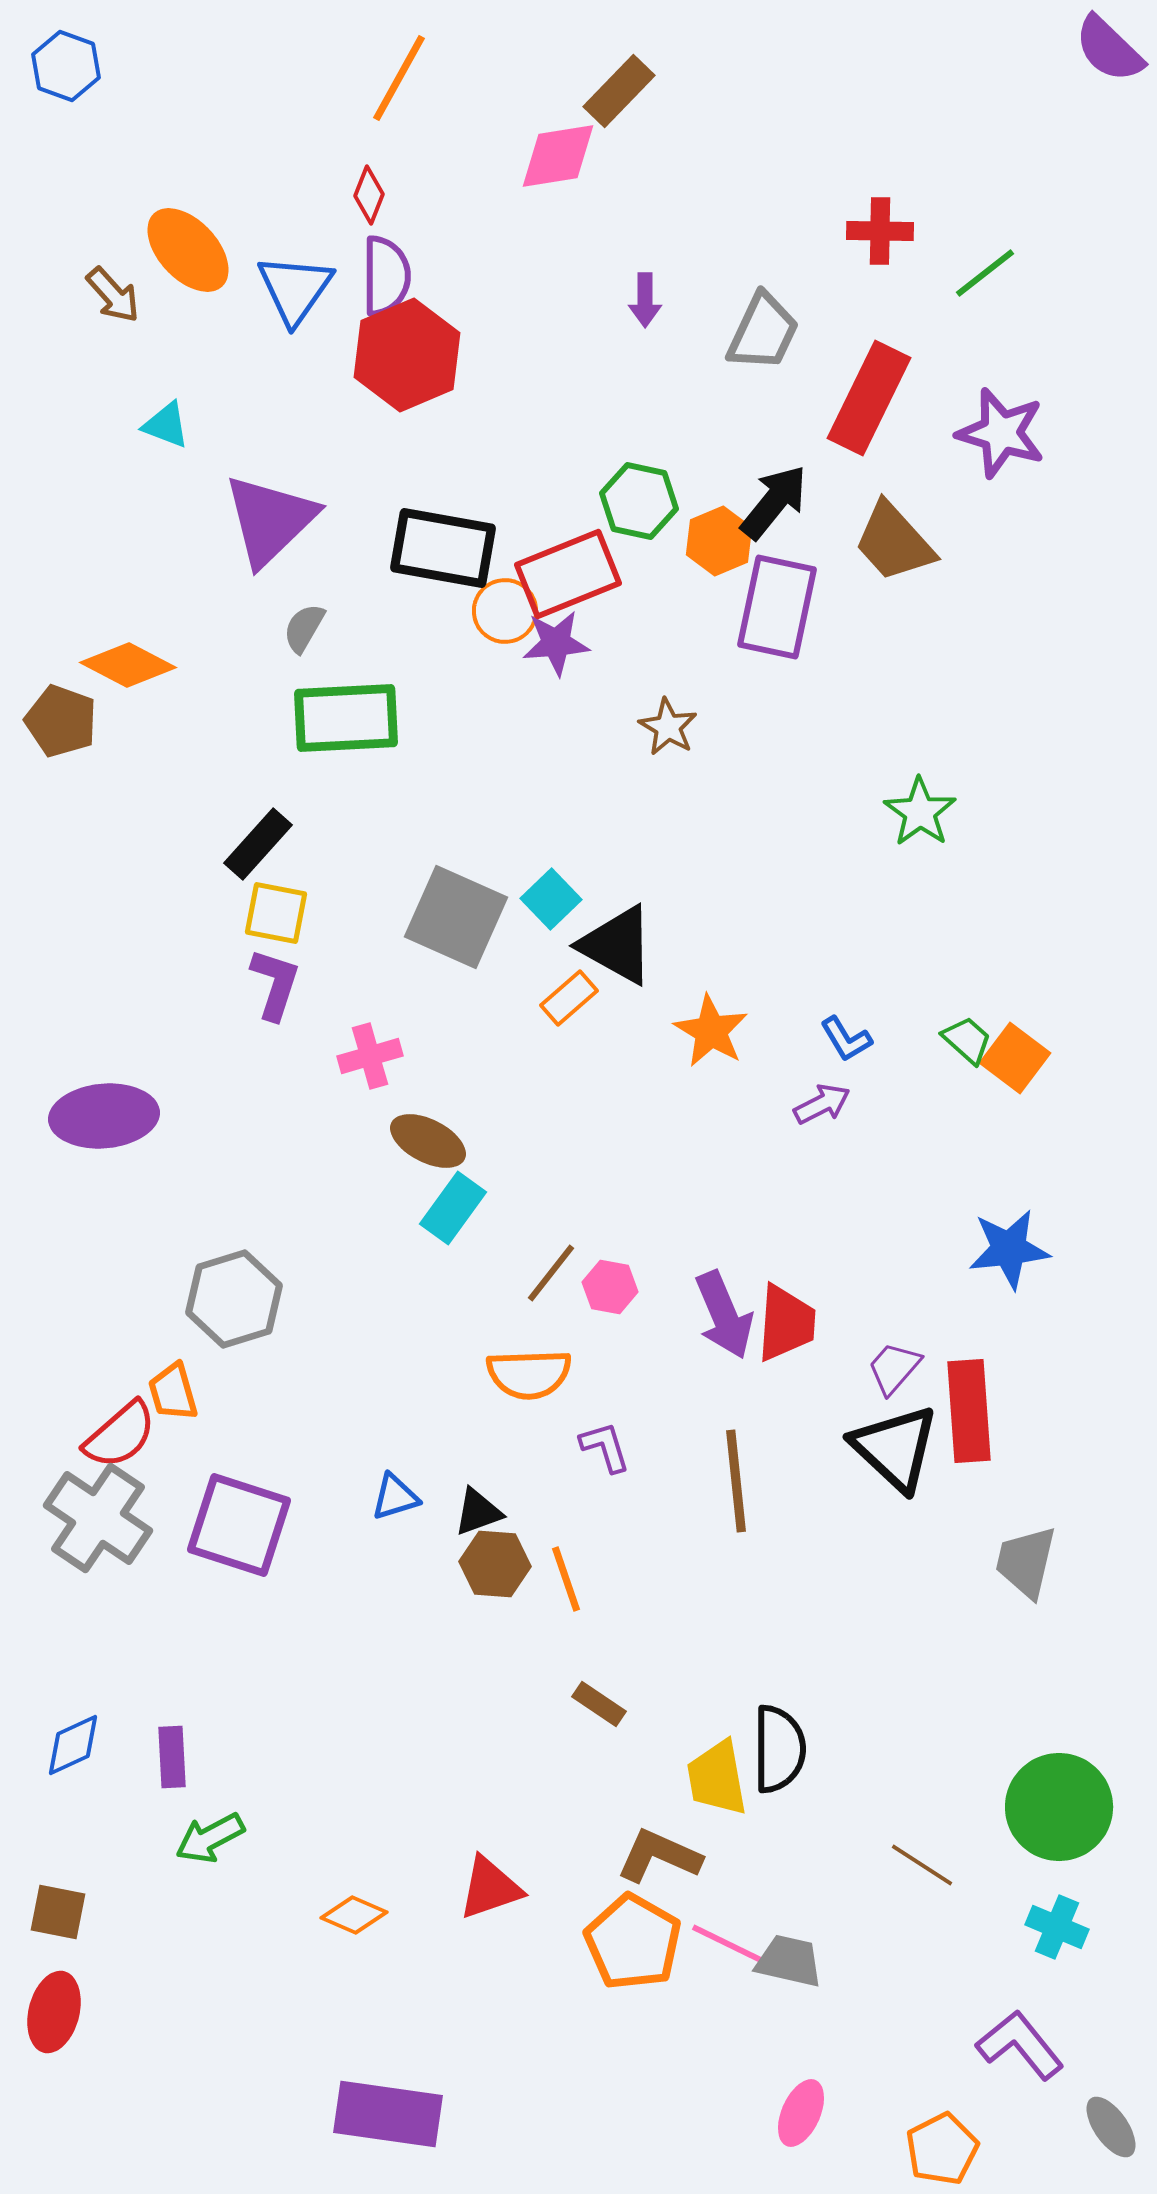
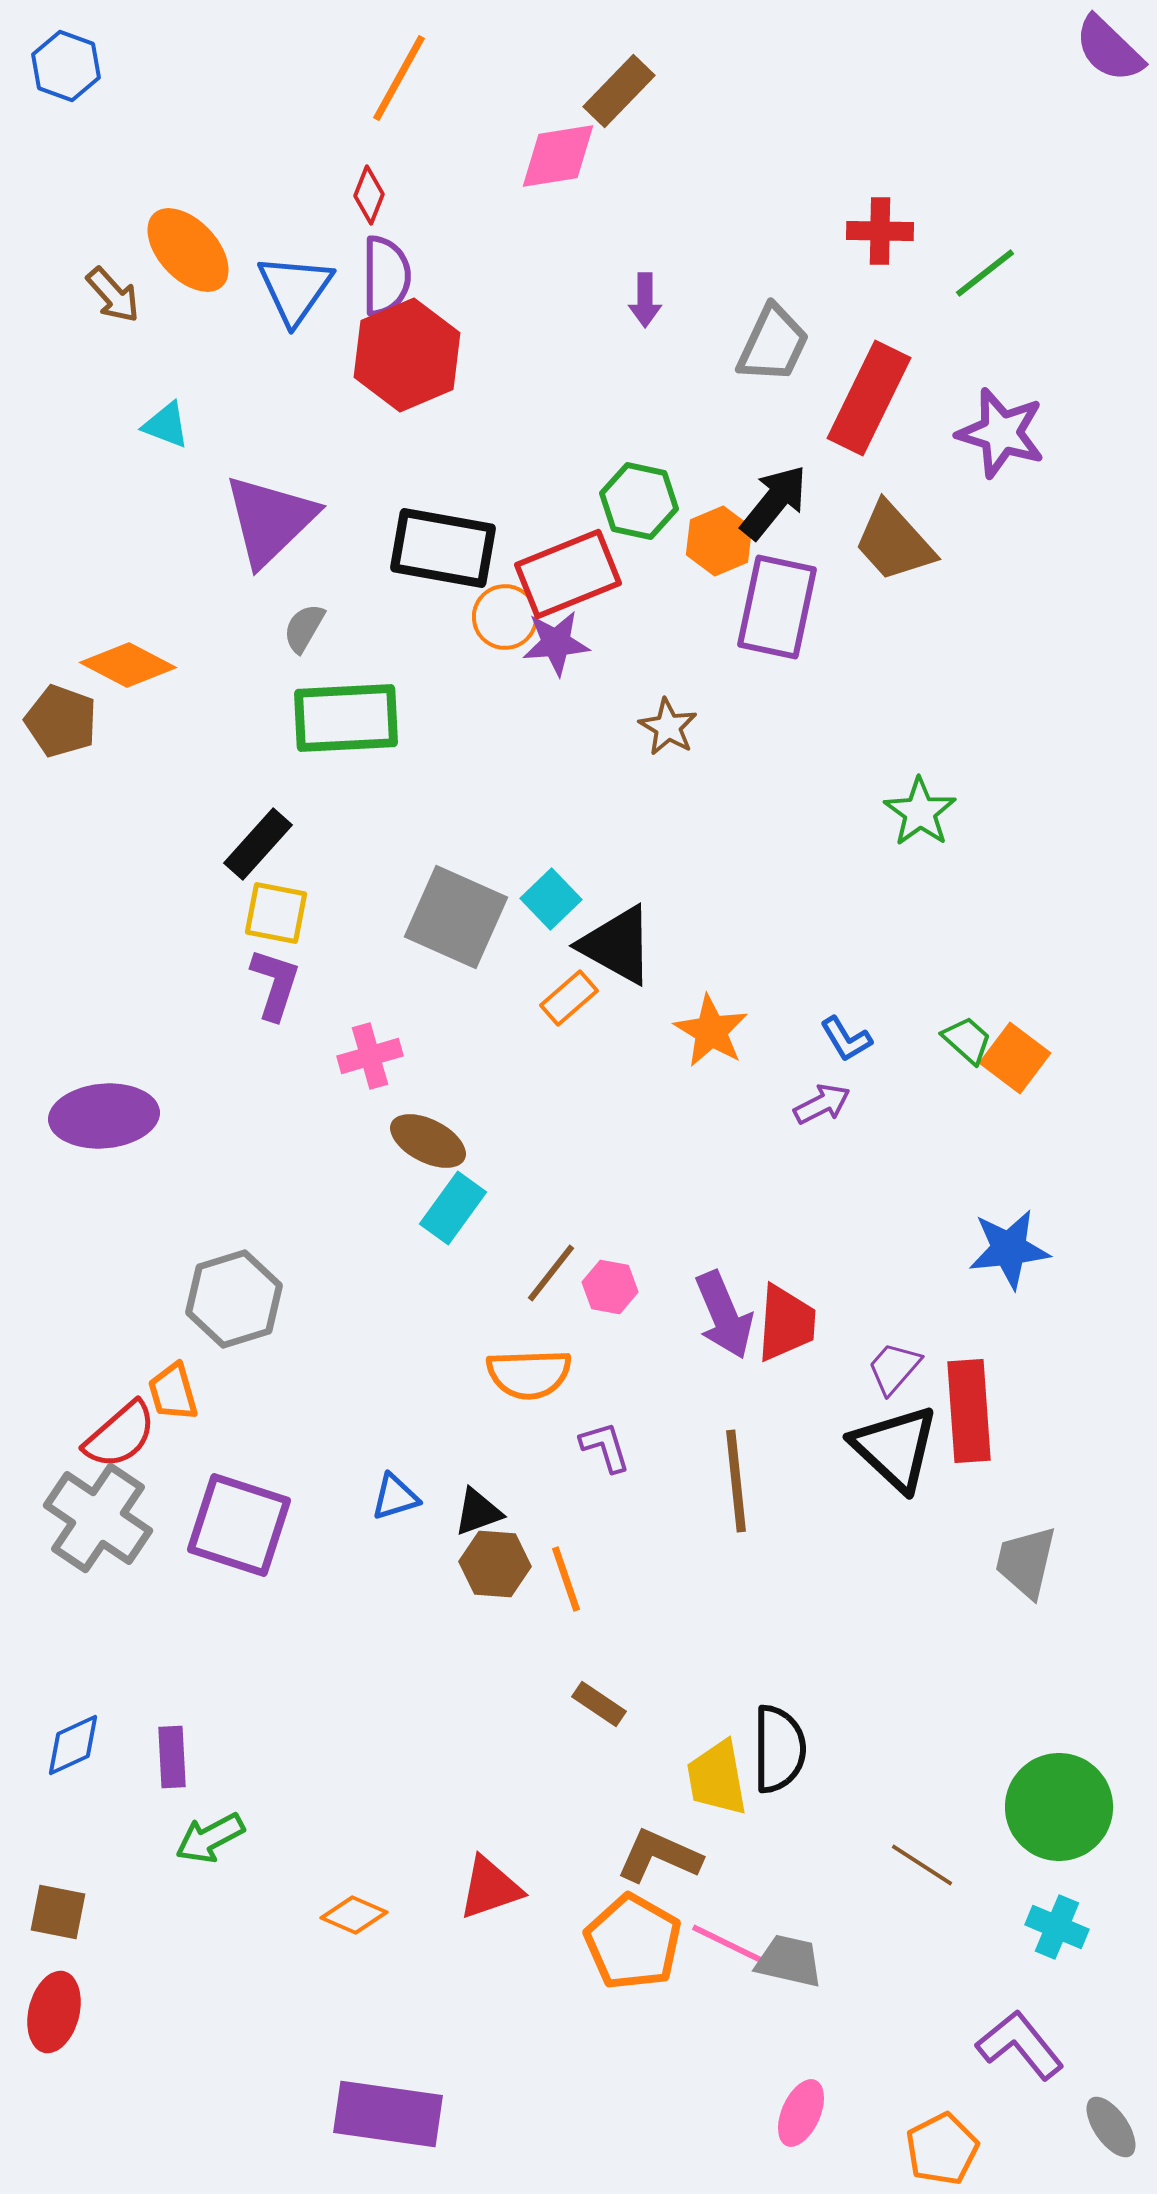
gray trapezoid at (763, 332): moved 10 px right, 12 px down
orange circle at (505, 611): moved 6 px down
